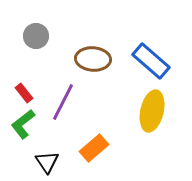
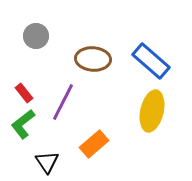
orange rectangle: moved 4 px up
